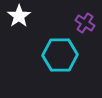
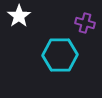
purple cross: rotated 18 degrees counterclockwise
